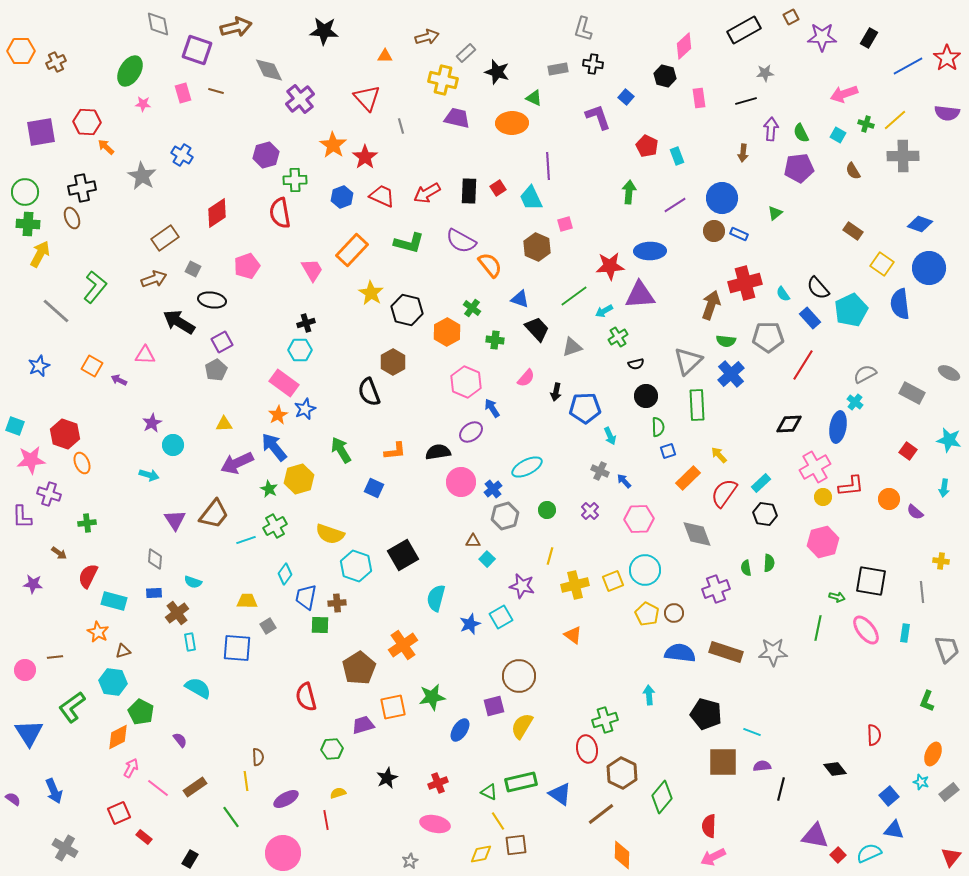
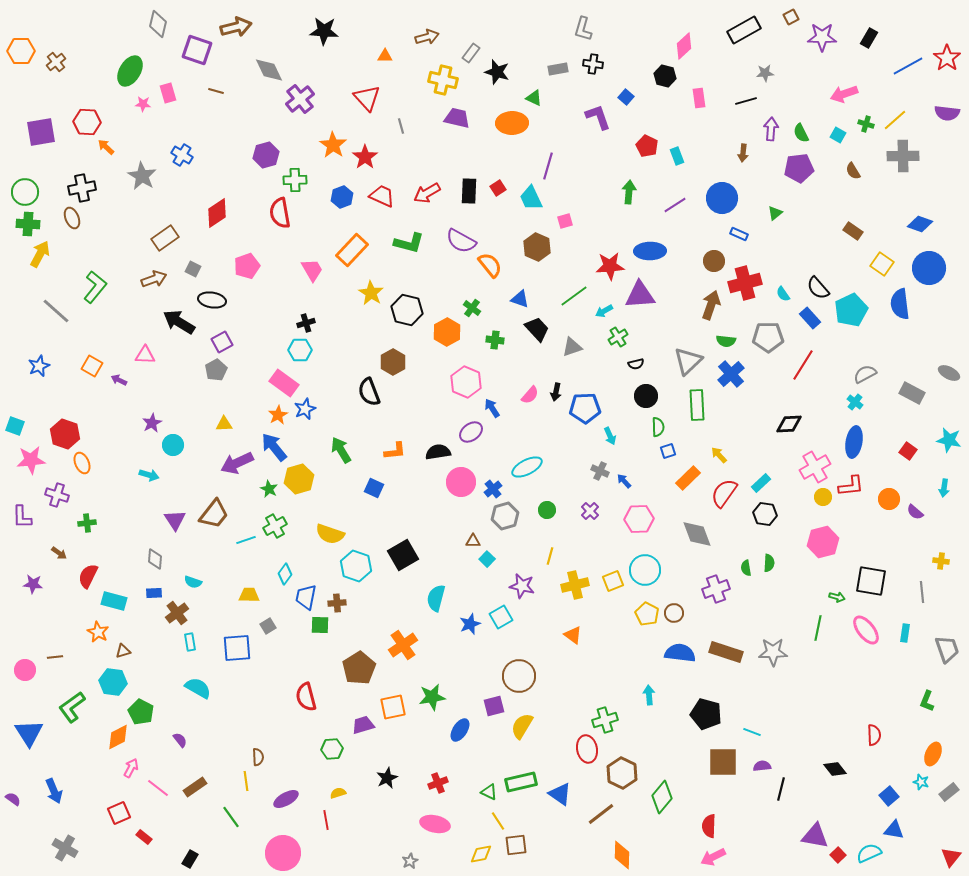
gray diamond at (158, 24): rotated 24 degrees clockwise
gray rectangle at (466, 53): moved 5 px right; rotated 12 degrees counterclockwise
brown cross at (56, 62): rotated 12 degrees counterclockwise
pink rectangle at (183, 93): moved 15 px left
purple line at (548, 166): rotated 20 degrees clockwise
pink square at (565, 224): moved 3 px up
brown circle at (714, 231): moved 30 px down
pink semicircle at (526, 378): moved 4 px right, 17 px down
blue ellipse at (838, 427): moved 16 px right, 15 px down
purple cross at (49, 494): moved 8 px right, 1 px down
yellow trapezoid at (247, 601): moved 2 px right, 6 px up
blue square at (237, 648): rotated 8 degrees counterclockwise
